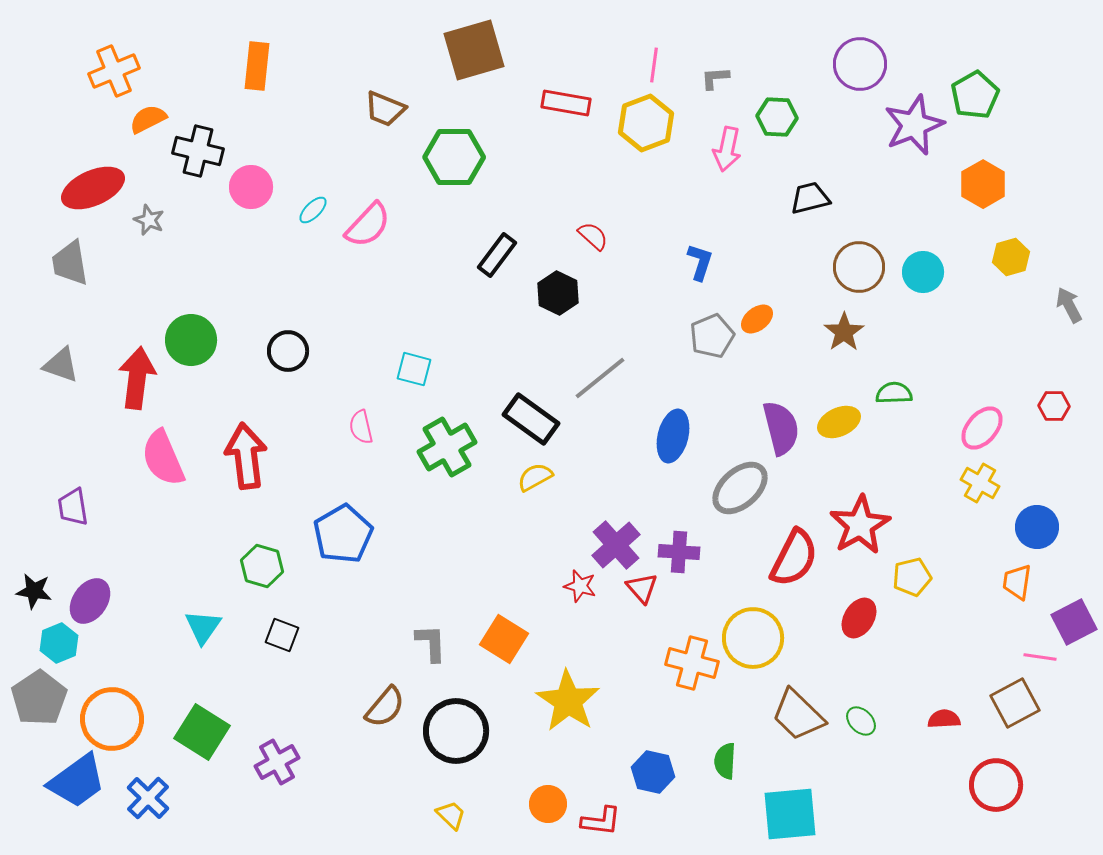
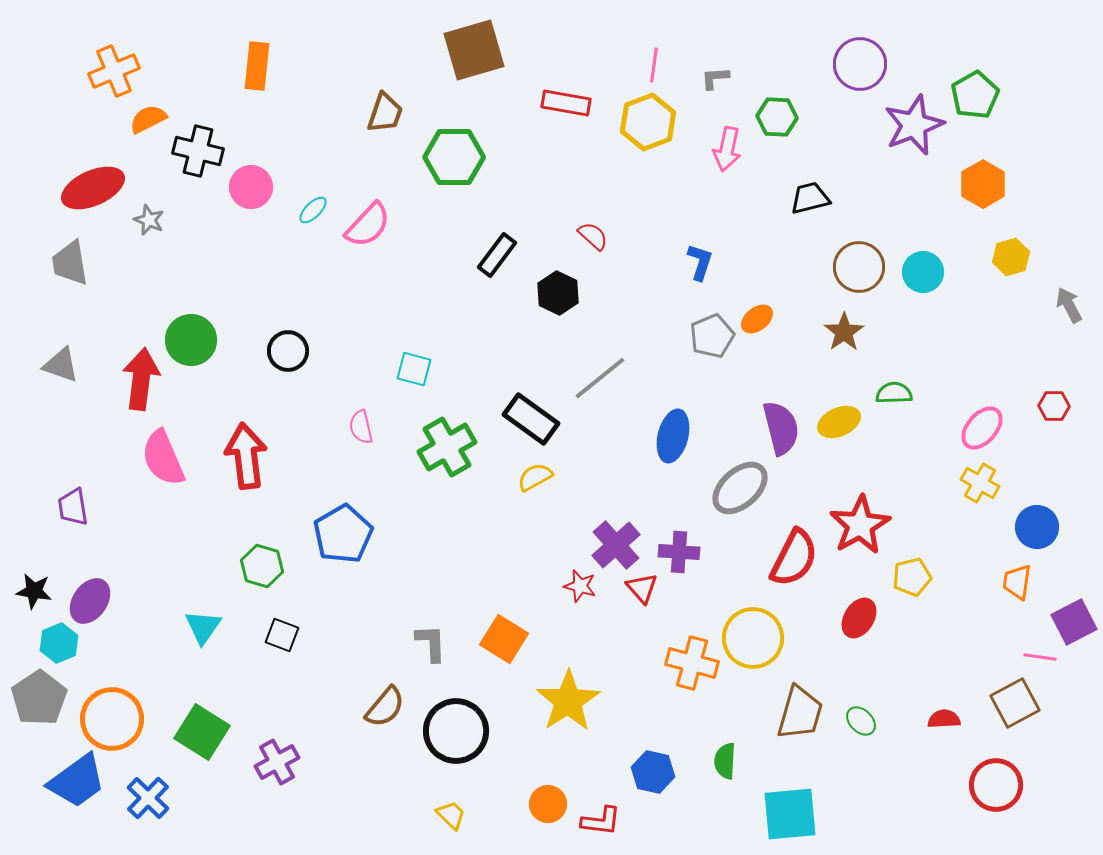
brown trapezoid at (385, 109): moved 4 px down; rotated 93 degrees counterclockwise
yellow hexagon at (646, 123): moved 2 px right, 1 px up
red arrow at (137, 378): moved 4 px right, 1 px down
yellow star at (568, 701): rotated 6 degrees clockwise
brown trapezoid at (798, 715): moved 2 px right, 2 px up; rotated 118 degrees counterclockwise
